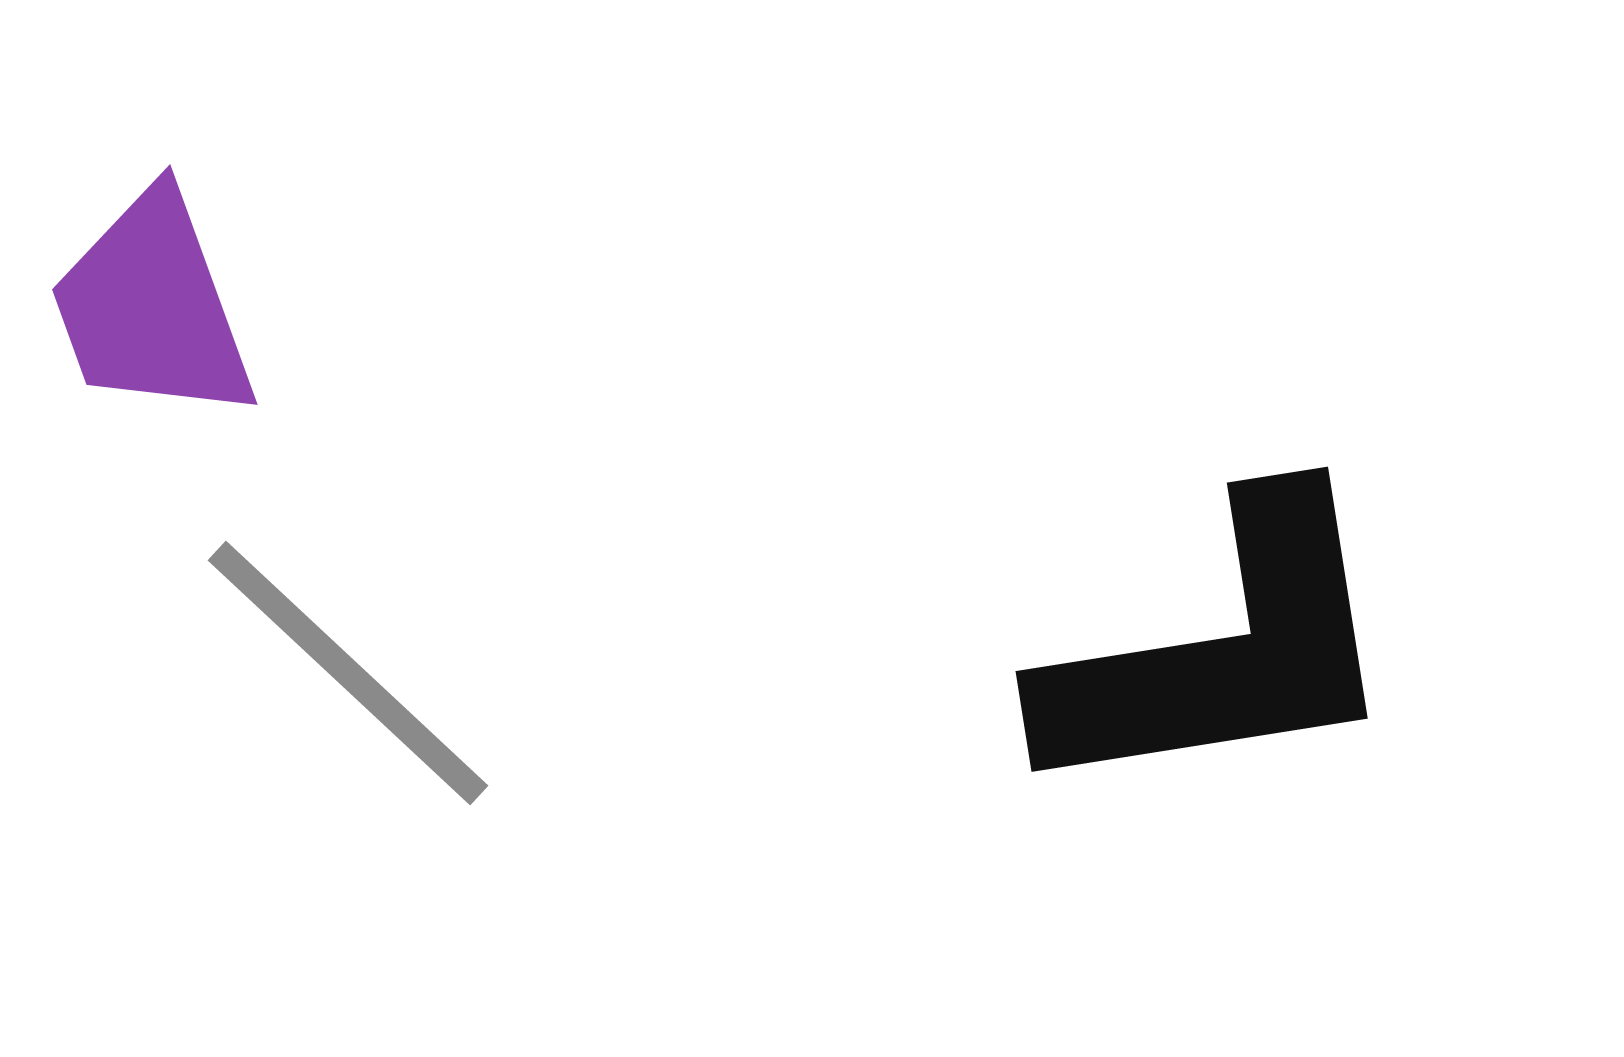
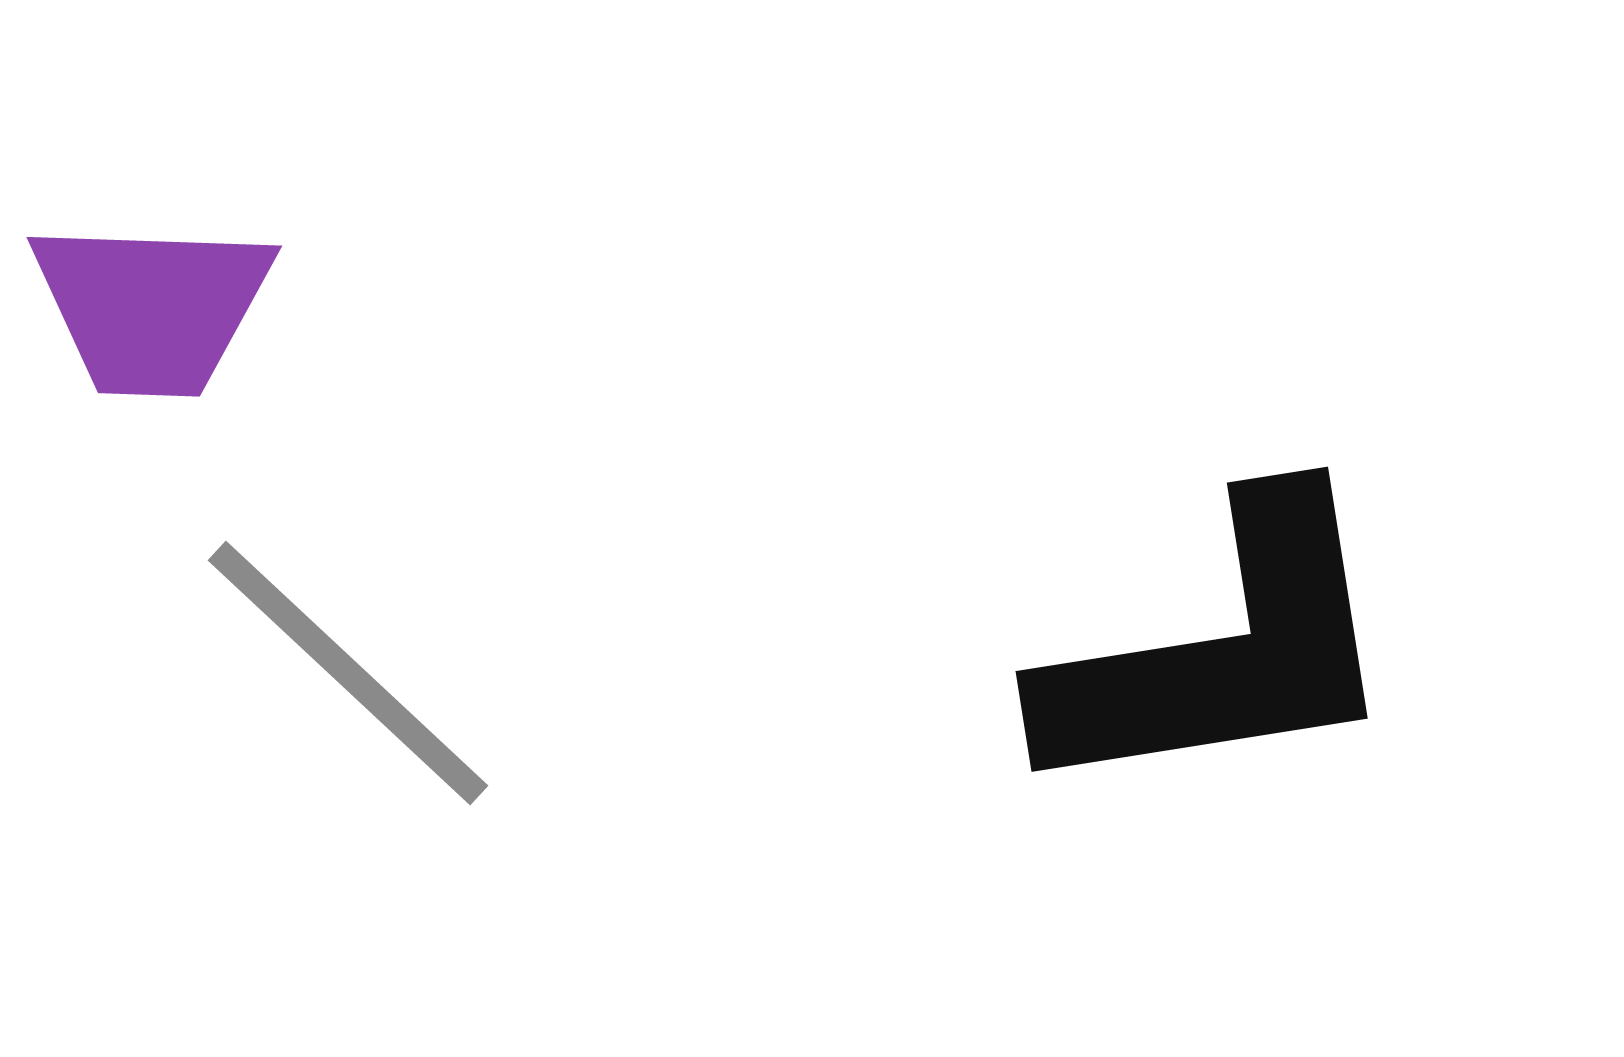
purple trapezoid: rotated 68 degrees counterclockwise
